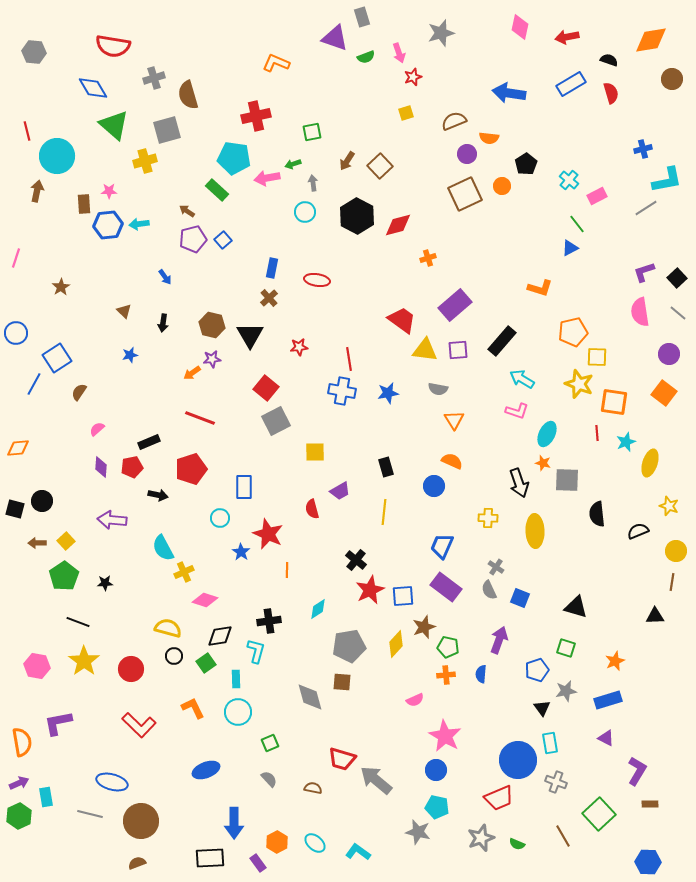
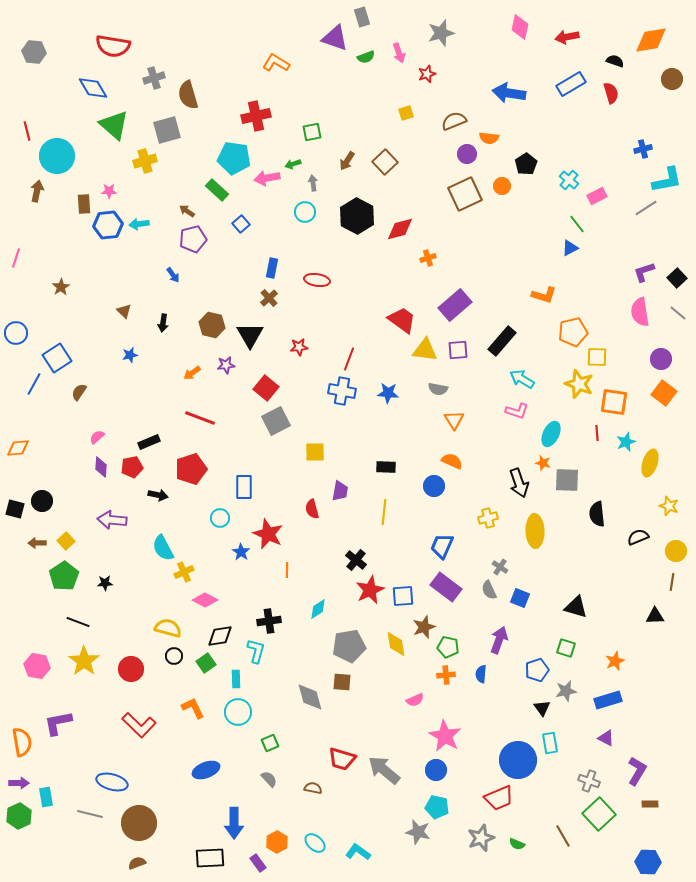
black semicircle at (609, 60): moved 6 px right, 1 px down
orange L-shape at (276, 63): rotated 8 degrees clockwise
red star at (413, 77): moved 14 px right, 3 px up
brown square at (380, 166): moved 5 px right, 4 px up
red diamond at (398, 225): moved 2 px right, 4 px down
blue square at (223, 240): moved 18 px right, 16 px up
blue arrow at (165, 277): moved 8 px right, 2 px up
orange L-shape at (540, 288): moved 4 px right, 7 px down
purple circle at (669, 354): moved 8 px left, 5 px down
purple star at (212, 359): moved 14 px right, 6 px down
red line at (349, 359): rotated 30 degrees clockwise
blue star at (388, 393): rotated 15 degrees clockwise
pink semicircle at (97, 429): moved 8 px down
cyan ellipse at (547, 434): moved 4 px right
black rectangle at (386, 467): rotated 72 degrees counterclockwise
purple trapezoid at (340, 491): rotated 50 degrees counterclockwise
yellow cross at (488, 518): rotated 18 degrees counterclockwise
black semicircle at (638, 531): moved 6 px down
gray cross at (496, 567): moved 4 px right
pink diamond at (205, 600): rotated 10 degrees clockwise
yellow diamond at (396, 644): rotated 52 degrees counterclockwise
gray arrow at (376, 780): moved 8 px right, 10 px up
gray cross at (556, 782): moved 33 px right, 1 px up
purple arrow at (19, 783): rotated 24 degrees clockwise
brown circle at (141, 821): moved 2 px left, 2 px down
